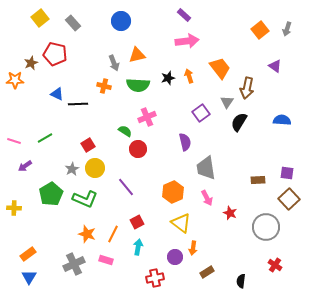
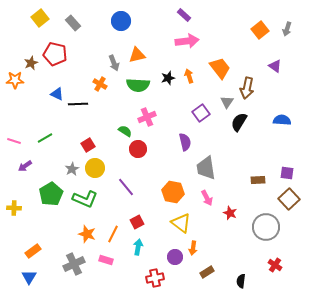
orange cross at (104, 86): moved 4 px left, 2 px up; rotated 16 degrees clockwise
orange hexagon at (173, 192): rotated 25 degrees counterclockwise
orange rectangle at (28, 254): moved 5 px right, 3 px up
